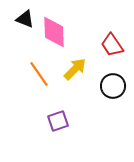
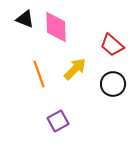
pink diamond: moved 2 px right, 5 px up
red trapezoid: rotated 15 degrees counterclockwise
orange line: rotated 16 degrees clockwise
black circle: moved 2 px up
purple square: rotated 10 degrees counterclockwise
